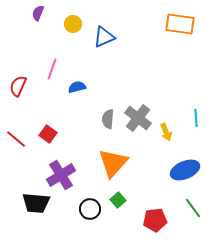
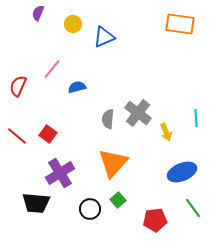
pink line: rotated 20 degrees clockwise
gray cross: moved 5 px up
red line: moved 1 px right, 3 px up
blue ellipse: moved 3 px left, 2 px down
purple cross: moved 1 px left, 2 px up
